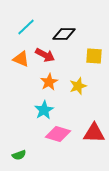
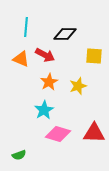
cyan line: rotated 42 degrees counterclockwise
black diamond: moved 1 px right
